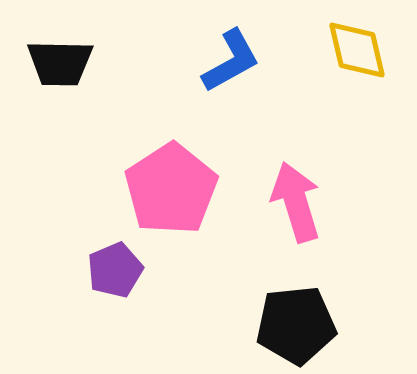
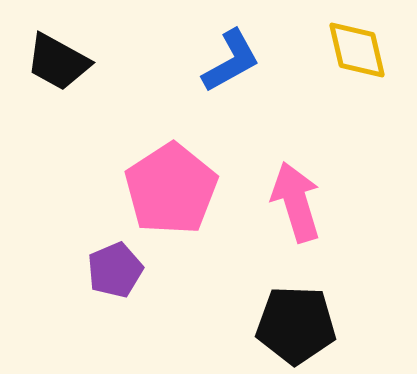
black trapezoid: moved 2 px left, 1 px up; rotated 28 degrees clockwise
black pentagon: rotated 8 degrees clockwise
